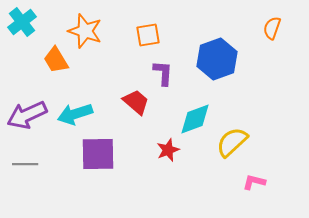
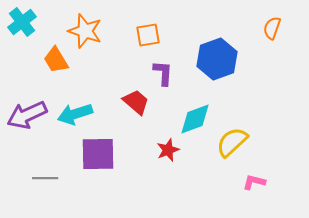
gray line: moved 20 px right, 14 px down
